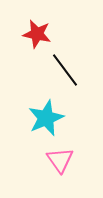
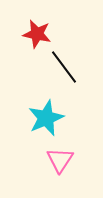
black line: moved 1 px left, 3 px up
pink triangle: rotated 8 degrees clockwise
